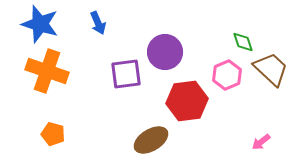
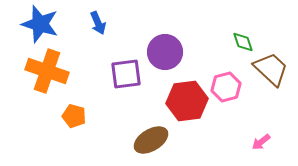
pink hexagon: moved 1 px left, 12 px down; rotated 8 degrees clockwise
orange pentagon: moved 21 px right, 18 px up
